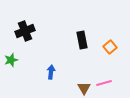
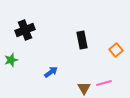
black cross: moved 1 px up
orange square: moved 6 px right, 3 px down
blue arrow: rotated 48 degrees clockwise
